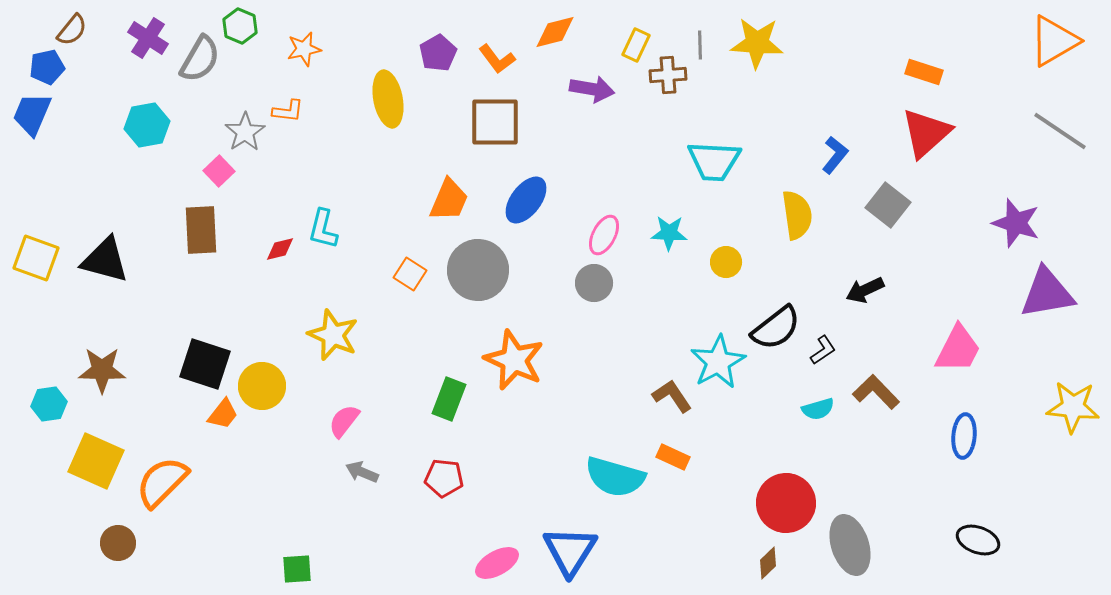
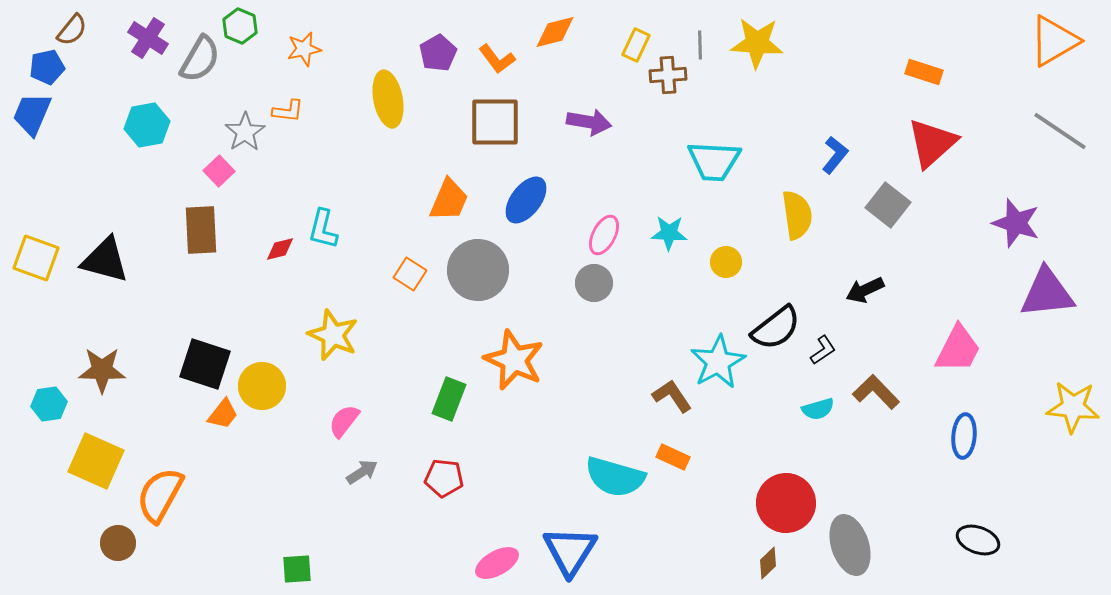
purple arrow at (592, 89): moved 3 px left, 33 px down
red triangle at (926, 133): moved 6 px right, 10 px down
purple triangle at (1047, 293): rotated 4 degrees clockwise
gray arrow at (362, 472): rotated 124 degrees clockwise
orange semicircle at (162, 482): moved 2 px left, 13 px down; rotated 16 degrees counterclockwise
